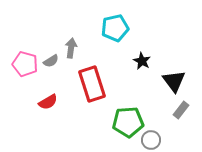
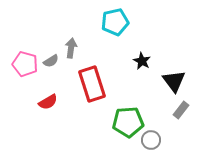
cyan pentagon: moved 6 px up
